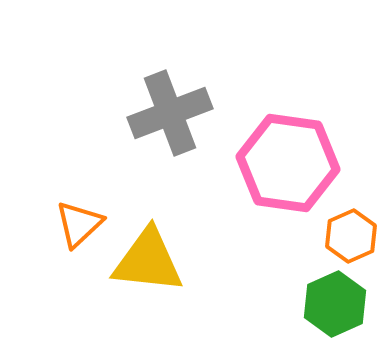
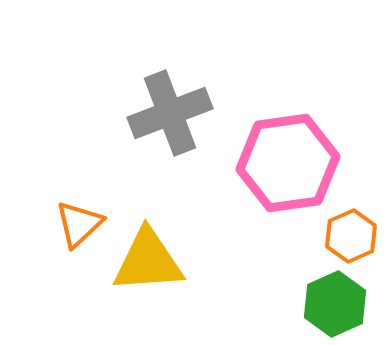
pink hexagon: rotated 16 degrees counterclockwise
yellow triangle: rotated 10 degrees counterclockwise
